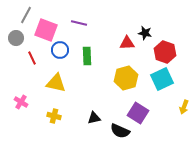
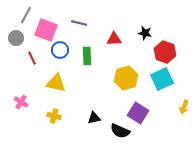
red triangle: moved 13 px left, 4 px up
